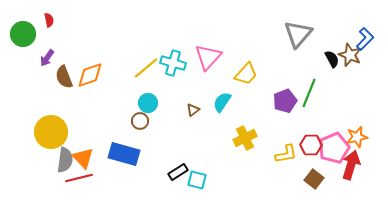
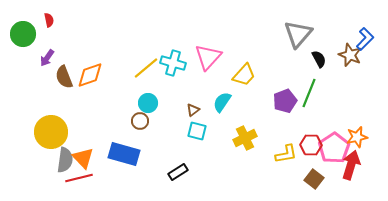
black semicircle: moved 13 px left
yellow trapezoid: moved 2 px left, 1 px down
pink pentagon: rotated 12 degrees counterclockwise
cyan square: moved 49 px up
